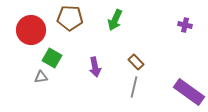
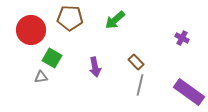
green arrow: rotated 25 degrees clockwise
purple cross: moved 3 px left, 13 px down; rotated 16 degrees clockwise
gray line: moved 6 px right, 2 px up
